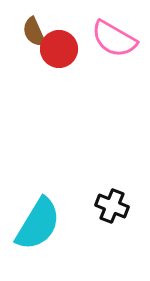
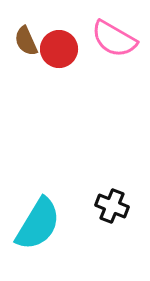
brown semicircle: moved 8 px left, 9 px down
